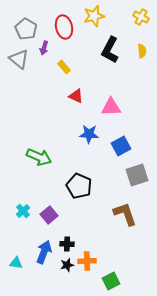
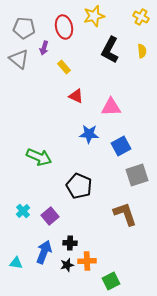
gray pentagon: moved 2 px left, 1 px up; rotated 25 degrees counterclockwise
purple square: moved 1 px right, 1 px down
black cross: moved 3 px right, 1 px up
